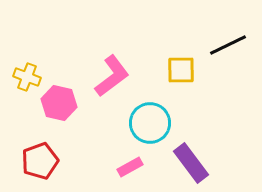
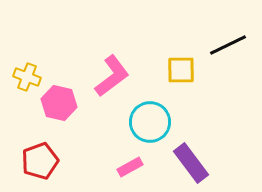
cyan circle: moved 1 px up
